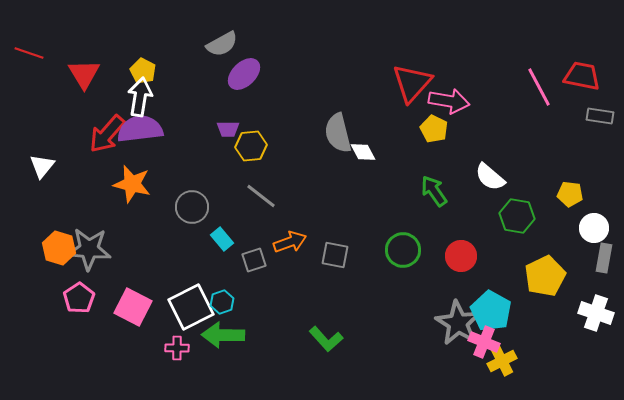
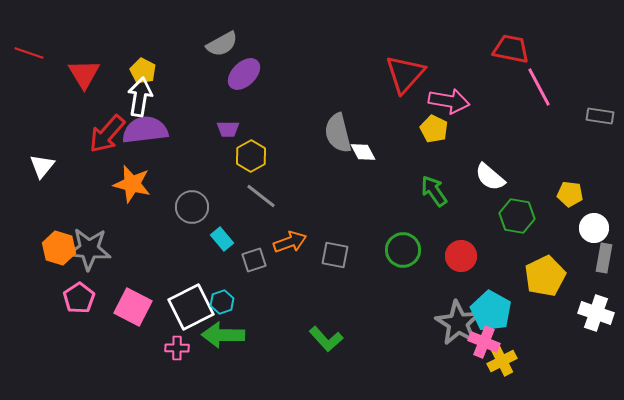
red trapezoid at (582, 76): moved 71 px left, 27 px up
red triangle at (412, 83): moved 7 px left, 9 px up
purple semicircle at (140, 129): moved 5 px right, 1 px down
yellow hexagon at (251, 146): moved 10 px down; rotated 24 degrees counterclockwise
